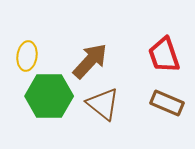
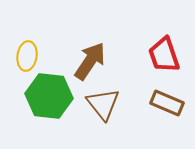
brown arrow: rotated 9 degrees counterclockwise
green hexagon: rotated 6 degrees clockwise
brown triangle: rotated 12 degrees clockwise
